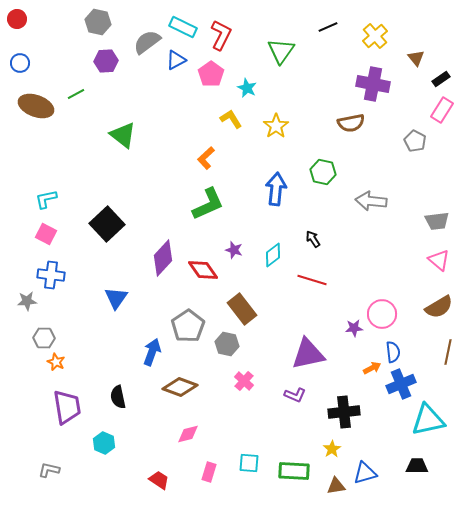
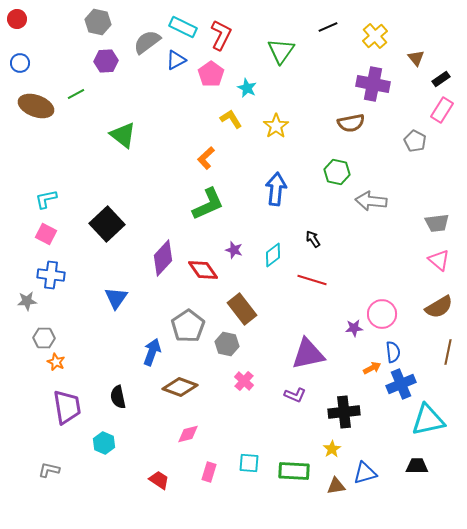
green hexagon at (323, 172): moved 14 px right
gray trapezoid at (437, 221): moved 2 px down
